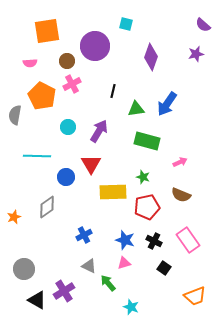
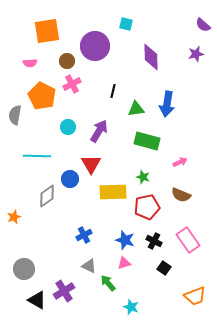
purple diamond: rotated 20 degrees counterclockwise
blue arrow: rotated 25 degrees counterclockwise
blue circle: moved 4 px right, 2 px down
gray diamond: moved 11 px up
